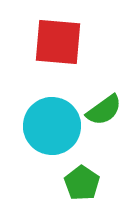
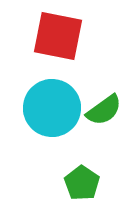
red square: moved 6 px up; rotated 6 degrees clockwise
cyan circle: moved 18 px up
